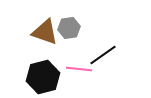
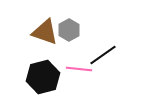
gray hexagon: moved 2 px down; rotated 20 degrees counterclockwise
